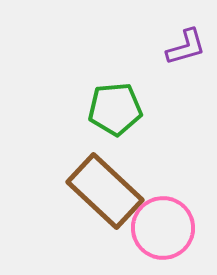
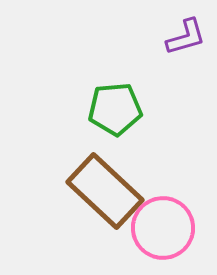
purple L-shape: moved 10 px up
